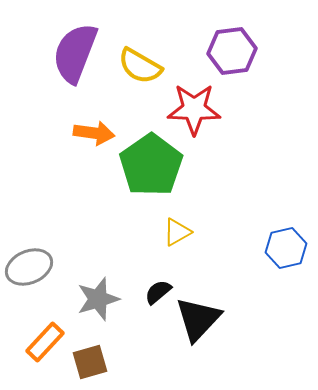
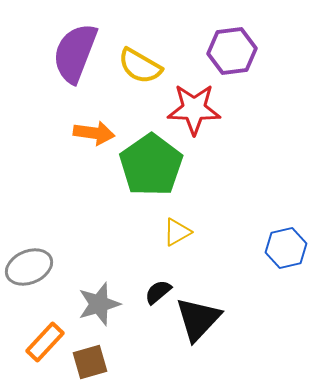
gray star: moved 1 px right, 5 px down
